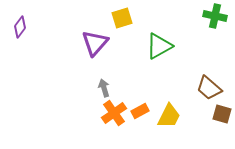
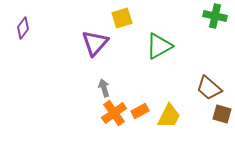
purple diamond: moved 3 px right, 1 px down
